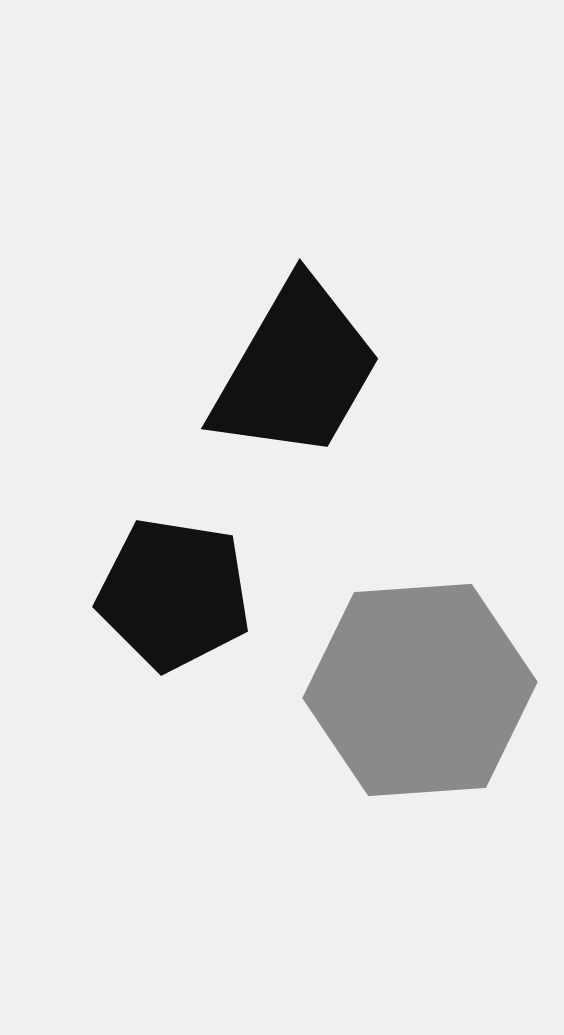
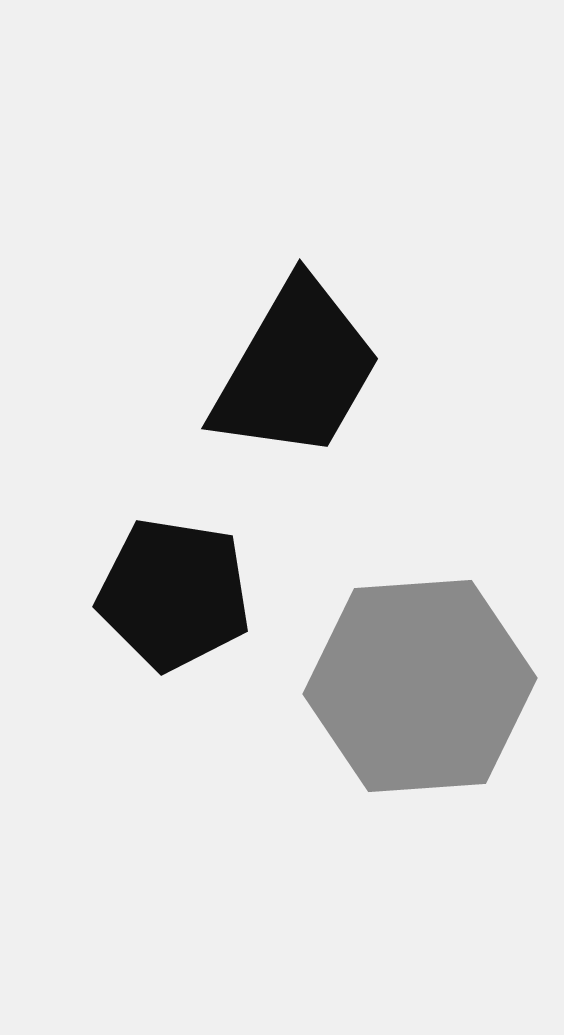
gray hexagon: moved 4 px up
